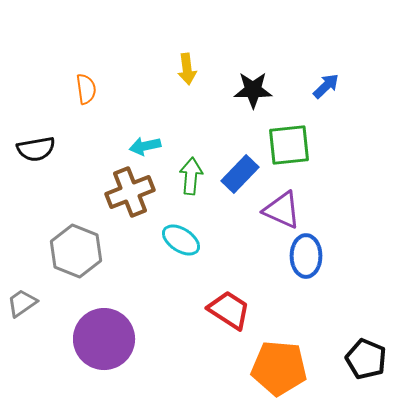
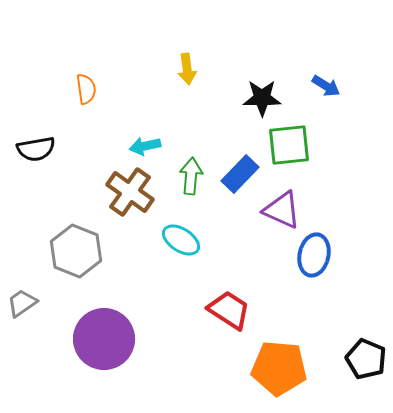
blue arrow: rotated 76 degrees clockwise
black star: moved 9 px right, 8 px down
brown cross: rotated 33 degrees counterclockwise
blue ellipse: moved 8 px right, 1 px up; rotated 12 degrees clockwise
